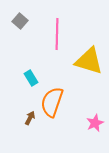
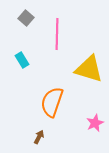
gray square: moved 6 px right, 3 px up
yellow triangle: moved 8 px down
cyan rectangle: moved 9 px left, 18 px up
brown arrow: moved 9 px right, 19 px down
